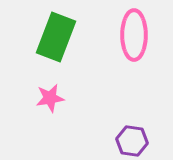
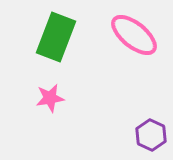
pink ellipse: rotated 51 degrees counterclockwise
purple hexagon: moved 19 px right, 6 px up; rotated 16 degrees clockwise
